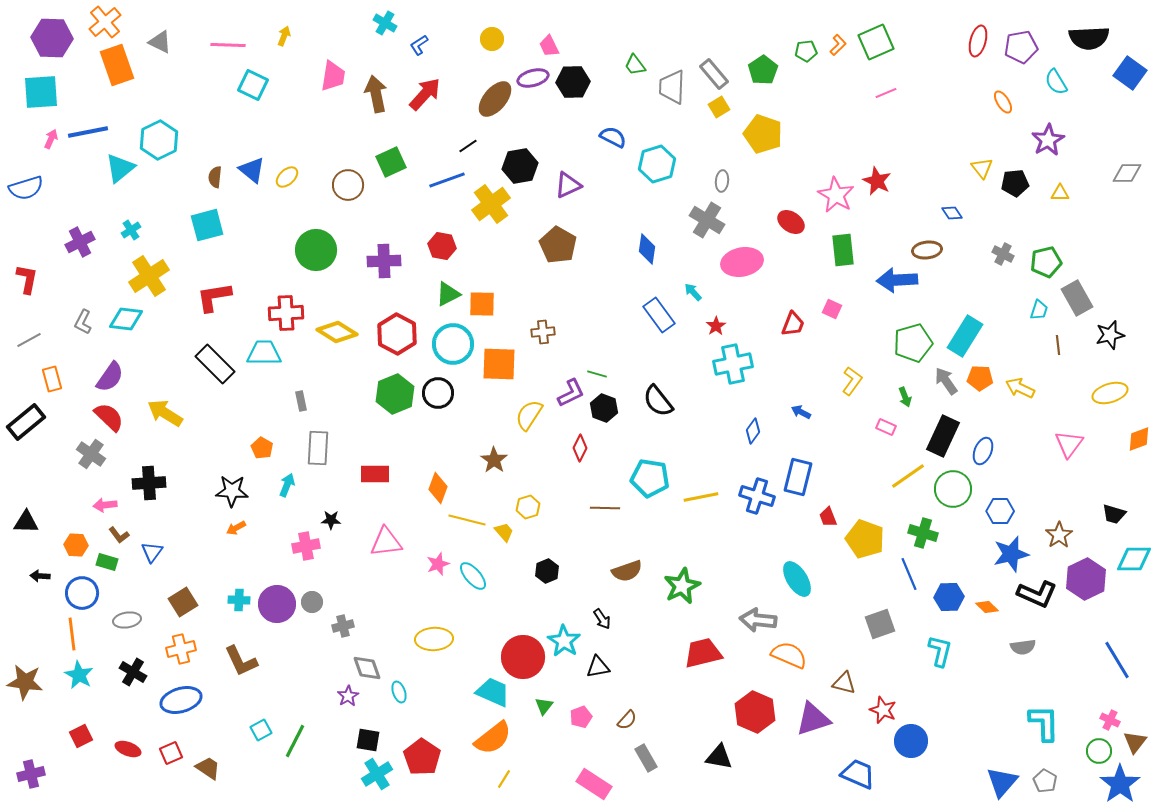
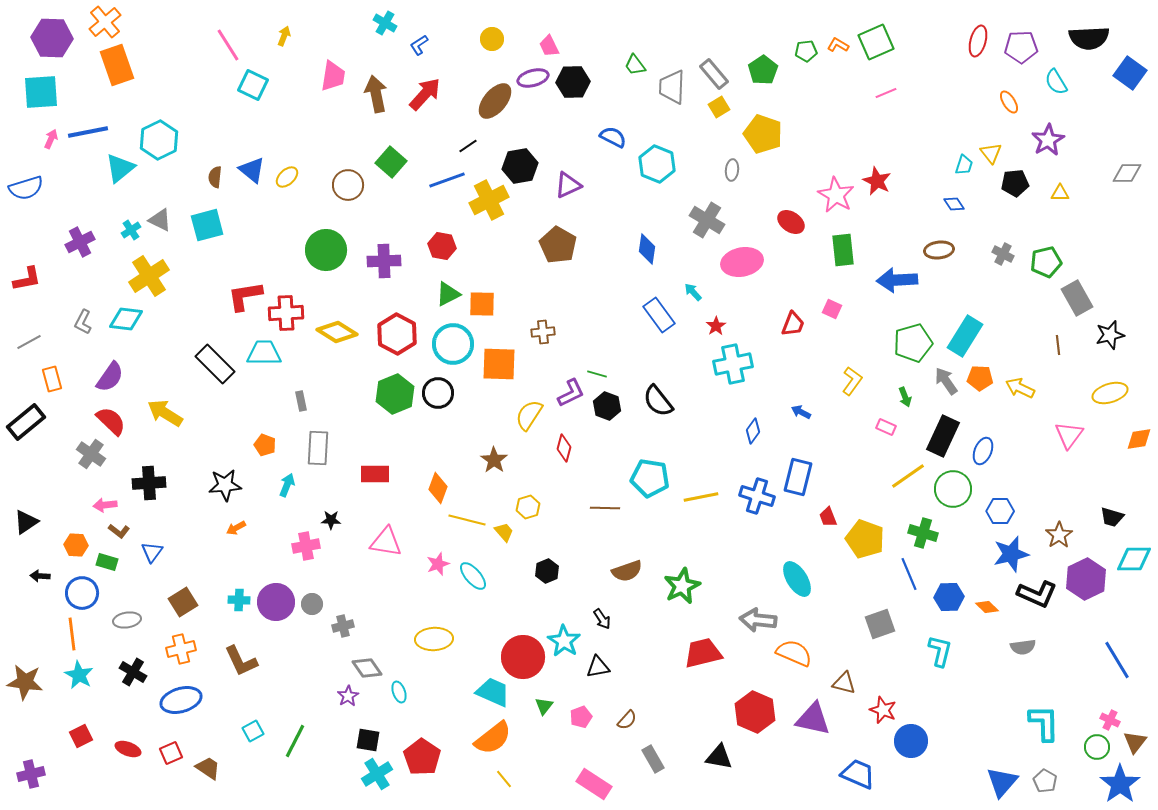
gray triangle at (160, 42): moved 178 px down
pink line at (228, 45): rotated 56 degrees clockwise
orange L-shape at (838, 45): rotated 105 degrees counterclockwise
purple pentagon at (1021, 47): rotated 8 degrees clockwise
brown ellipse at (495, 99): moved 2 px down
orange ellipse at (1003, 102): moved 6 px right
green square at (391, 162): rotated 24 degrees counterclockwise
cyan hexagon at (657, 164): rotated 21 degrees counterclockwise
yellow triangle at (982, 168): moved 9 px right, 15 px up
gray ellipse at (722, 181): moved 10 px right, 11 px up
yellow cross at (491, 204): moved 2 px left, 4 px up; rotated 9 degrees clockwise
blue diamond at (952, 213): moved 2 px right, 9 px up
green circle at (316, 250): moved 10 px right
brown ellipse at (927, 250): moved 12 px right
red L-shape at (27, 279): rotated 68 degrees clockwise
red L-shape at (214, 297): moved 31 px right, 1 px up
cyan trapezoid at (1039, 310): moved 75 px left, 145 px up
gray line at (29, 340): moved 2 px down
black hexagon at (604, 408): moved 3 px right, 2 px up
red semicircle at (109, 417): moved 2 px right, 4 px down
orange diamond at (1139, 439): rotated 12 degrees clockwise
pink triangle at (1069, 444): moved 9 px up
orange pentagon at (262, 448): moved 3 px right, 3 px up; rotated 10 degrees counterclockwise
red diamond at (580, 448): moved 16 px left; rotated 12 degrees counterclockwise
black star at (232, 491): moved 7 px left, 6 px up; rotated 8 degrees counterclockwise
black trapezoid at (1114, 514): moved 2 px left, 3 px down
black triangle at (26, 522): rotated 36 degrees counterclockwise
brown L-shape at (119, 535): moved 4 px up; rotated 15 degrees counterclockwise
pink triangle at (386, 542): rotated 16 degrees clockwise
gray circle at (312, 602): moved 2 px down
purple circle at (277, 604): moved 1 px left, 2 px up
orange semicircle at (789, 655): moved 5 px right, 2 px up
gray diamond at (367, 668): rotated 16 degrees counterclockwise
purple triangle at (813, 719): rotated 30 degrees clockwise
cyan square at (261, 730): moved 8 px left, 1 px down
green circle at (1099, 751): moved 2 px left, 4 px up
gray rectangle at (646, 758): moved 7 px right, 1 px down
yellow line at (504, 779): rotated 72 degrees counterclockwise
